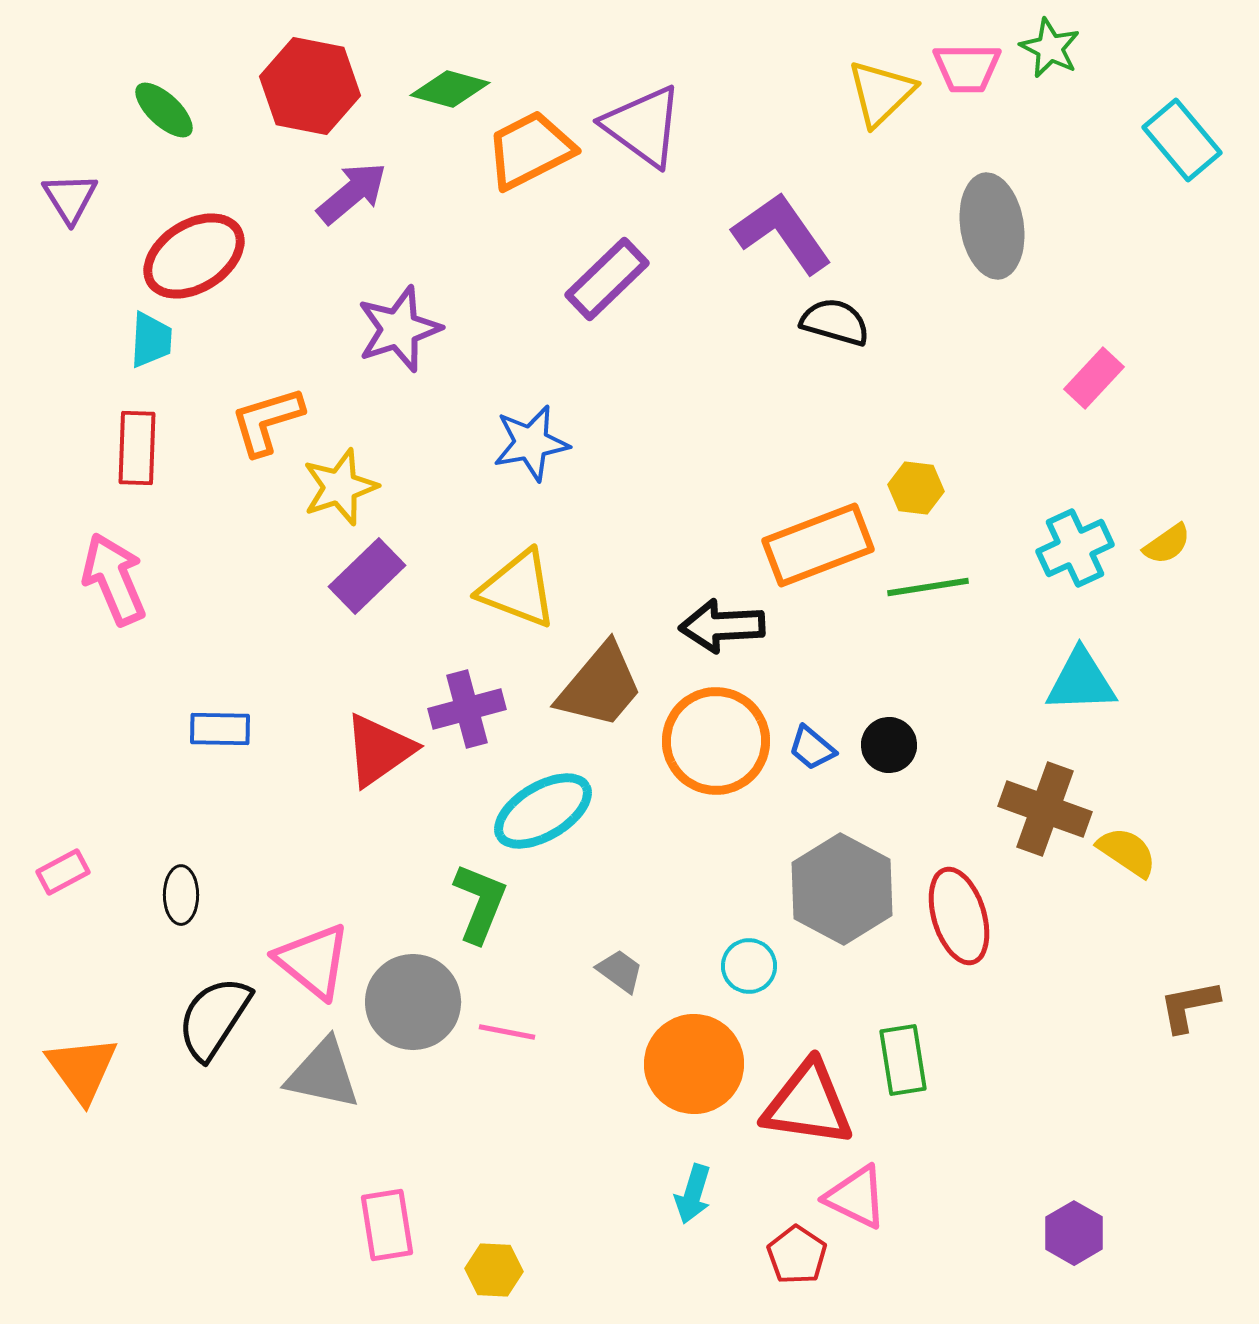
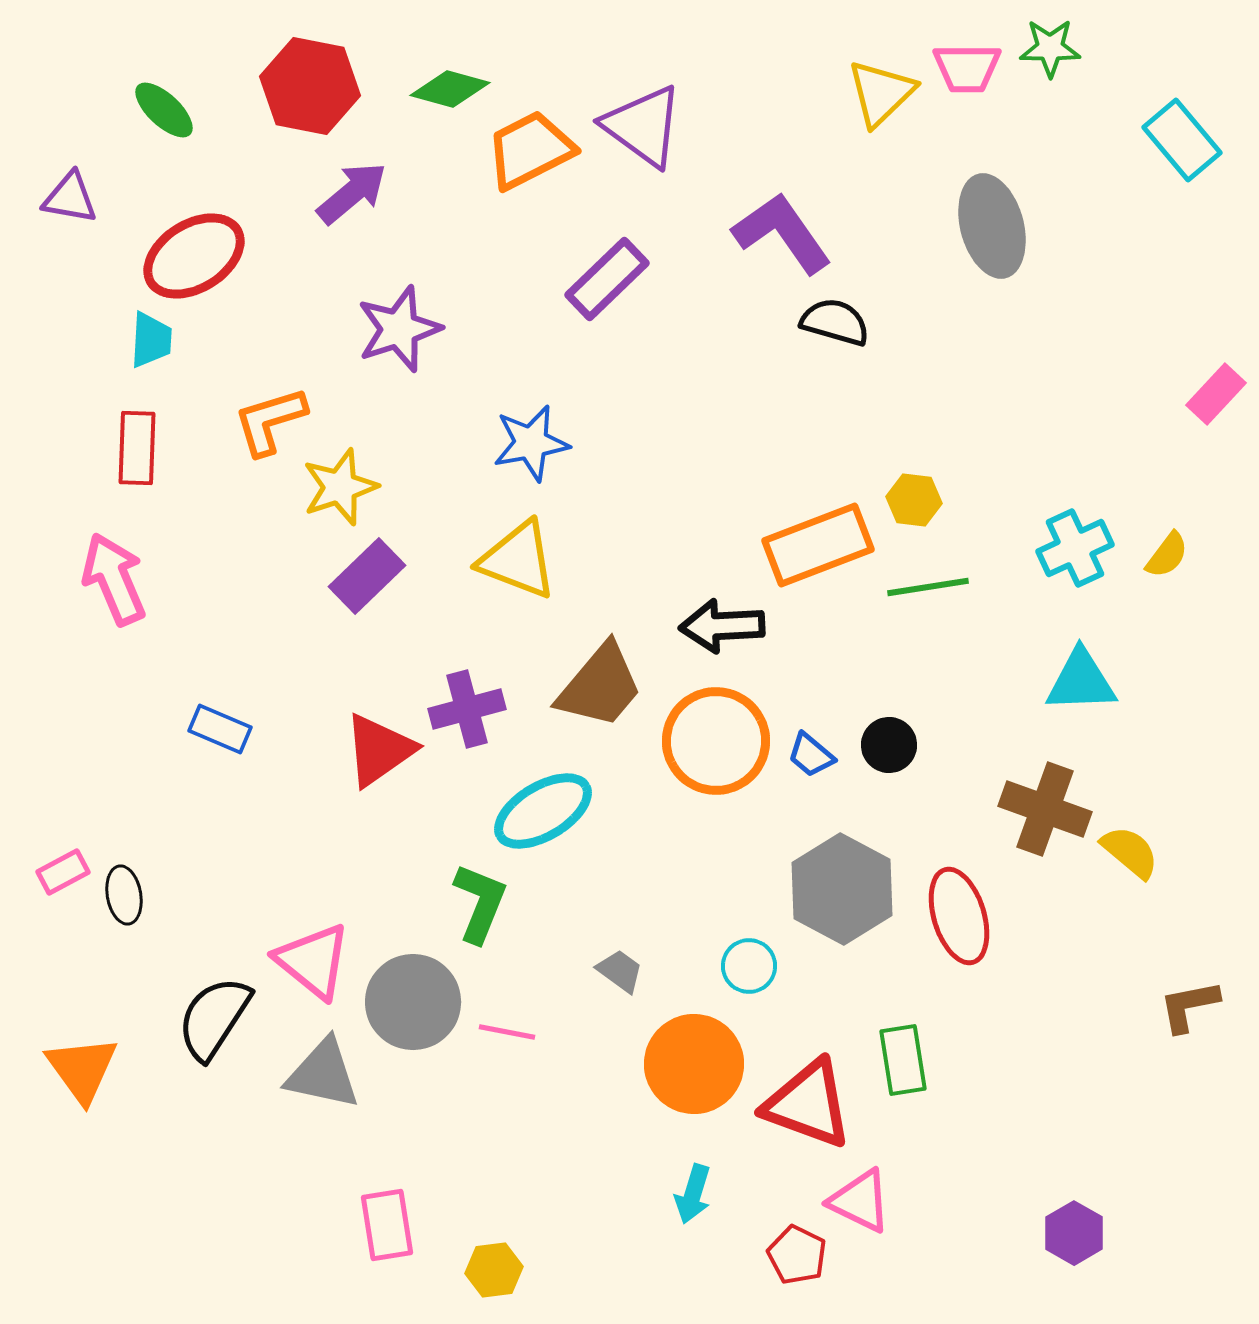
green star at (1050, 48): rotated 26 degrees counterclockwise
purple triangle at (70, 198): rotated 48 degrees counterclockwise
gray ellipse at (992, 226): rotated 6 degrees counterclockwise
pink rectangle at (1094, 378): moved 122 px right, 16 px down
orange L-shape at (267, 421): moved 3 px right
yellow hexagon at (916, 488): moved 2 px left, 12 px down
yellow semicircle at (1167, 544): moved 11 px down; rotated 18 degrees counterclockwise
yellow triangle at (518, 589): moved 29 px up
blue rectangle at (220, 729): rotated 22 degrees clockwise
blue trapezoid at (812, 748): moved 1 px left, 7 px down
yellow semicircle at (1127, 852): moved 3 px right; rotated 6 degrees clockwise
black ellipse at (181, 895): moved 57 px left; rotated 10 degrees counterclockwise
red triangle at (808, 1104): rotated 12 degrees clockwise
pink triangle at (856, 1197): moved 4 px right, 4 px down
red pentagon at (797, 1255): rotated 8 degrees counterclockwise
yellow hexagon at (494, 1270): rotated 10 degrees counterclockwise
